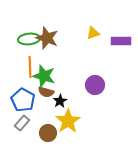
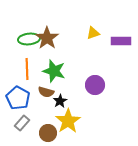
brown star: rotated 15 degrees clockwise
orange line: moved 3 px left, 2 px down
green star: moved 10 px right, 5 px up
blue pentagon: moved 5 px left, 2 px up
